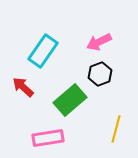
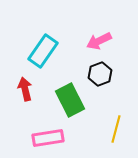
pink arrow: moved 1 px up
red arrow: moved 2 px right, 2 px down; rotated 35 degrees clockwise
green rectangle: rotated 76 degrees counterclockwise
